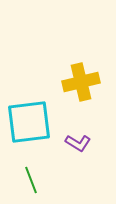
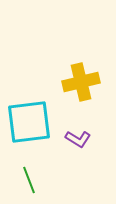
purple L-shape: moved 4 px up
green line: moved 2 px left
